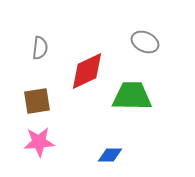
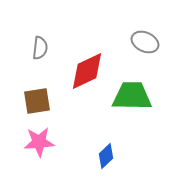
blue diamond: moved 4 px left, 1 px down; rotated 45 degrees counterclockwise
